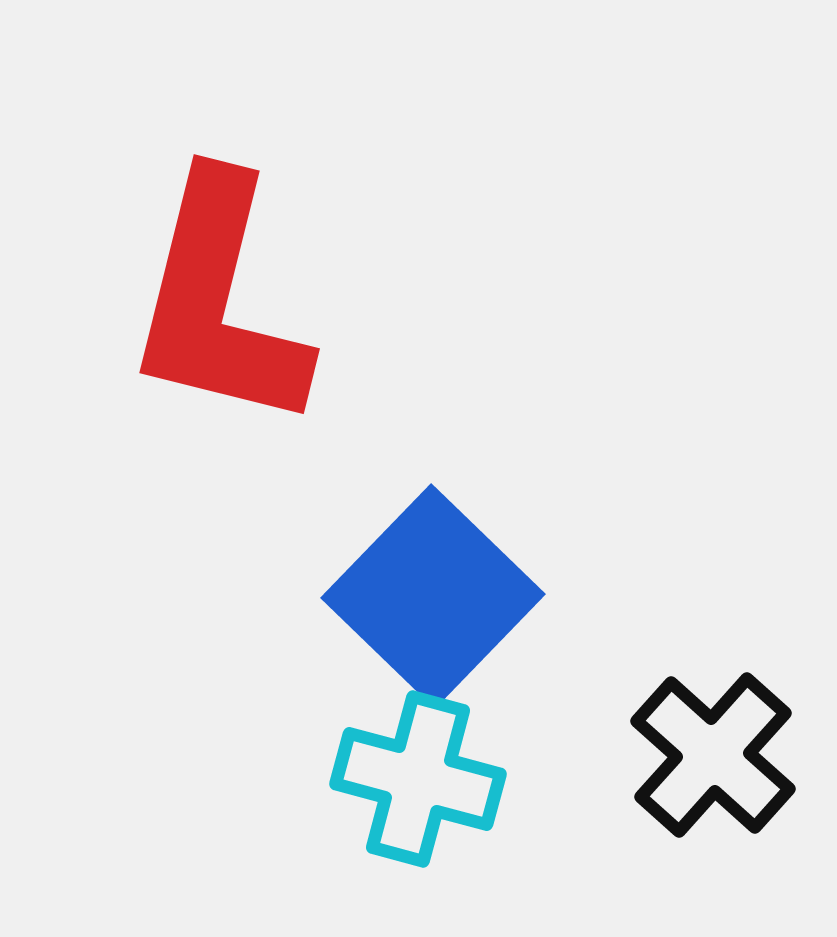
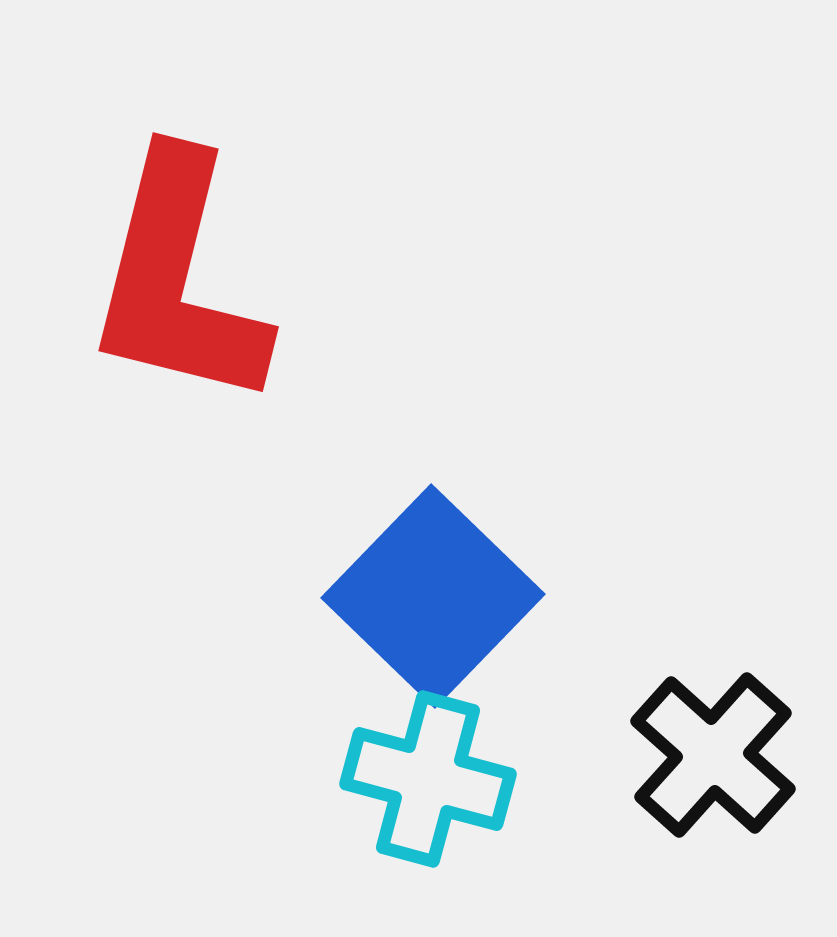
red L-shape: moved 41 px left, 22 px up
cyan cross: moved 10 px right
